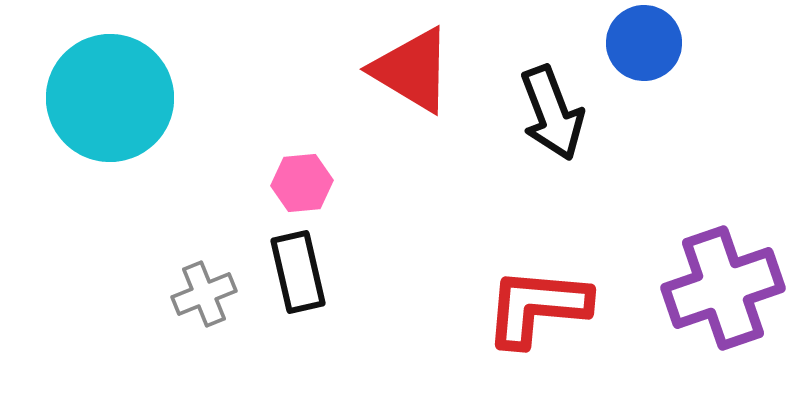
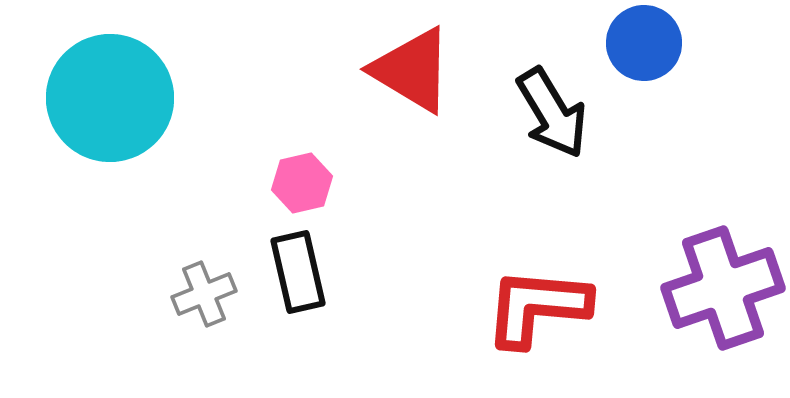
black arrow: rotated 10 degrees counterclockwise
pink hexagon: rotated 8 degrees counterclockwise
